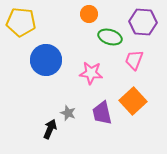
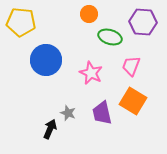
pink trapezoid: moved 3 px left, 6 px down
pink star: rotated 20 degrees clockwise
orange square: rotated 16 degrees counterclockwise
